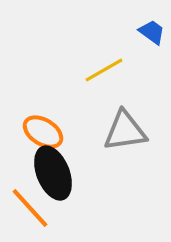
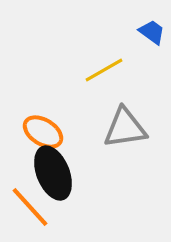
gray triangle: moved 3 px up
orange line: moved 1 px up
